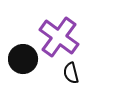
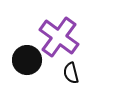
black circle: moved 4 px right, 1 px down
